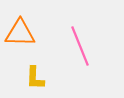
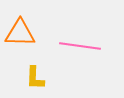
pink line: rotated 60 degrees counterclockwise
